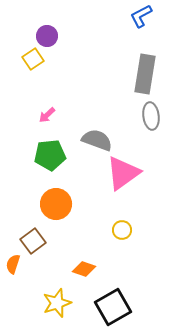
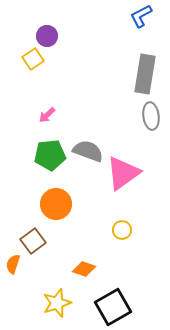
gray semicircle: moved 9 px left, 11 px down
